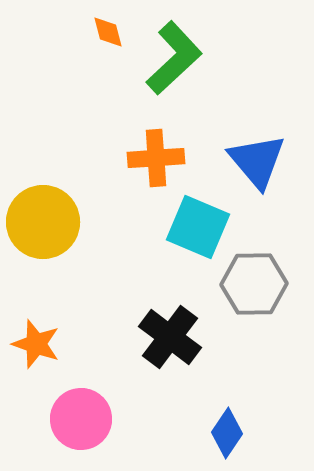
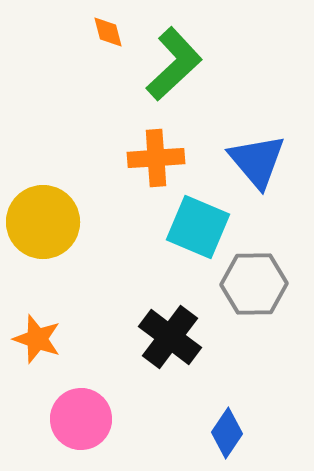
green L-shape: moved 6 px down
orange star: moved 1 px right, 5 px up
